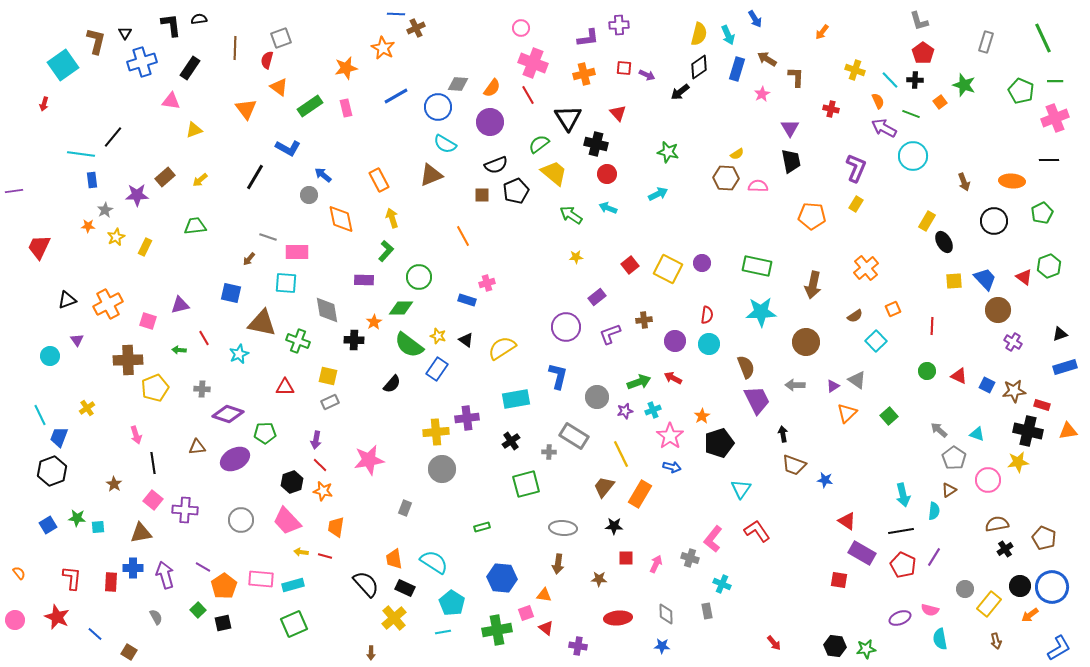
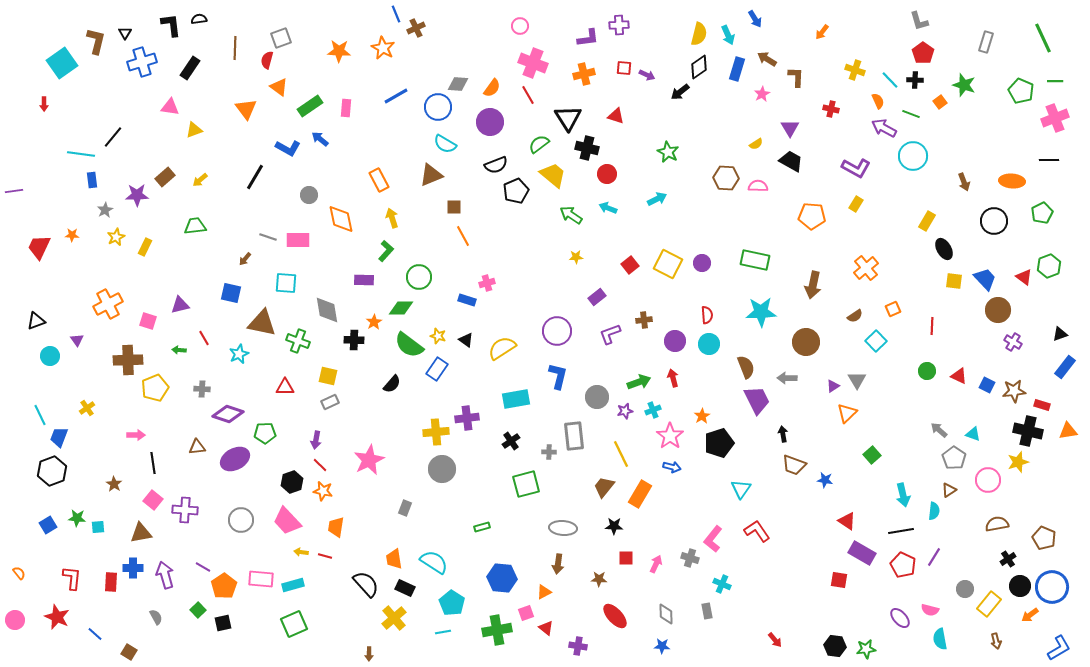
blue line at (396, 14): rotated 66 degrees clockwise
pink circle at (521, 28): moved 1 px left, 2 px up
cyan square at (63, 65): moved 1 px left, 2 px up
orange star at (346, 68): moved 7 px left, 17 px up; rotated 15 degrees clockwise
pink triangle at (171, 101): moved 1 px left, 6 px down
red arrow at (44, 104): rotated 16 degrees counterclockwise
pink rectangle at (346, 108): rotated 18 degrees clockwise
red triangle at (618, 113): moved 2 px left, 3 px down; rotated 30 degrees counterclockwise
black cross at (596, 144): moved 9 px left, 4 px down
green star at (668, 152): rotated 15 degrees clockwise
yellow semicircle at (737, 154): moved 19 px right, 10 px up
black trapezoid at (791, 161): rotated 50 degrees counterclockwise
purple L-shape at (856, 168): rotated 96 degrees clockwise
yellow trapezoid at (554, 173): moved 1 px left, 2 px down
blue arrow at (323, 175): moved 3 px left, 36 px up
cyan arrow at (658, 194): moved 1 px left, 5 px down
brown square at (482, 195): moved 28 px left, 12 px down
orange star at (88, 226): moved 16 px left, 9 px down
black ellipse at (944, 242): moved 7 px down
pink rectangle at (297, 252): moved 1 px right, 12 px up
brown arrow at (249, 259): moved 4 px left
green rectangle at (757, 266): moved 2 px left, 6 px up
yellow square at (668, 269): moved 5 px up
yellow square at (954, 281): rotated 12 degrees clockwise
black triangle at (67, 300): moved 31 px left, 21 px down
red semicircle at (707, 315): rotated 12 degrees counterclockwise
purple circle at (566, 327): moved 9 px left, 4 px down
blue rectangle at (1065, 367): rotated 35 degrees counterclockwise
red arrow at (673, 378): rotated 48 degrees clockwise
gray triangle at (857, 380): rotated 24 degrees clockwise
gray arrow at (795, 385): moved 8 px left, 7 px up
green square at (889, 416): moved 17 px left, 39 px down
cyan triangle at (977, 434): moved 4 px left
pink arrow at (136, 435): rotated 72 degrees counterclockwise
gray rectangle at (574, 436): rotated 52 degrees clockwise
pink star at (369, 460): rotated 16 degrees counterclockwise
yellow star at (1018, 462): rotated 10 degrees counterclockwise
black cross at (1005, 549): moved 3 px right, 10 px down
orange triangle at (544, 595): moved 3 px up; rotated 35 degrees counterclockwise
red ellipse at (618, 618): moved 3 px left, 2 px up; rotated 52 degrees clockwise
purple ellipse at (900, 618): rotated 70 degrees clockwise
red arrow at (774, 643): moved 1 px right, 3 px up
brown arrow at (371, 653): moved 2 px left, 1 px down
